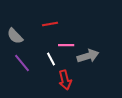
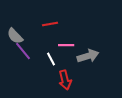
purple line: moved 1 px right, 12 px up
